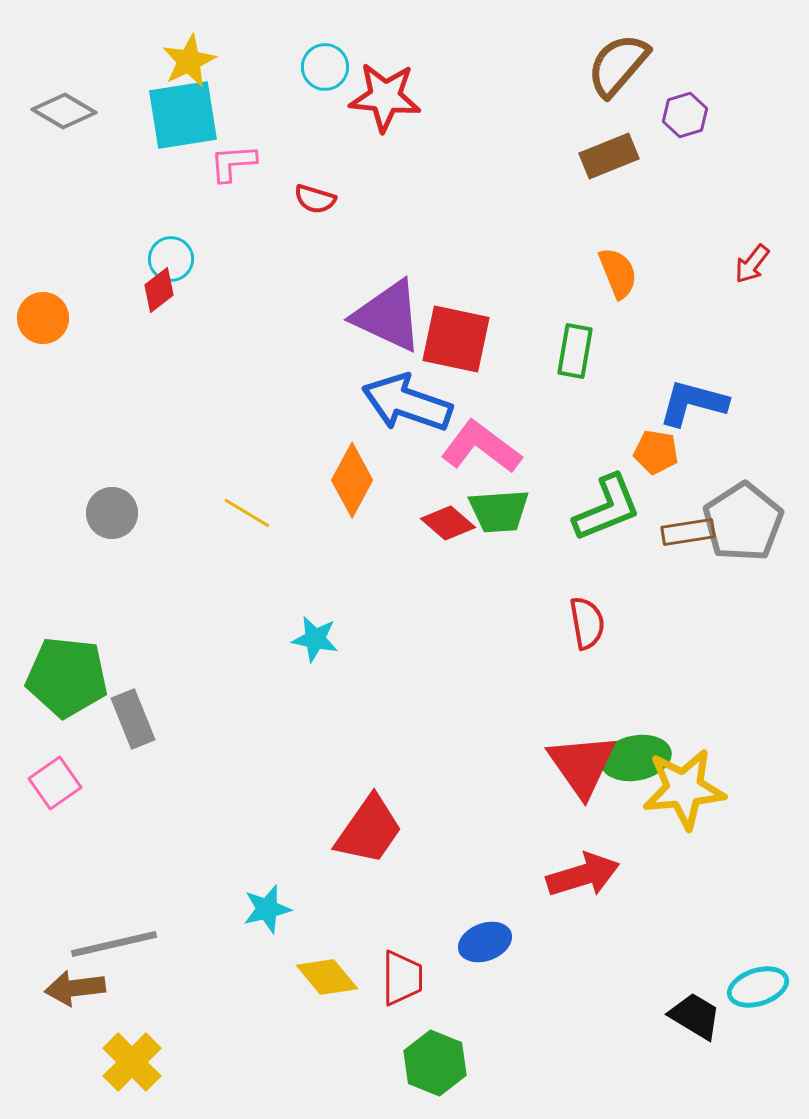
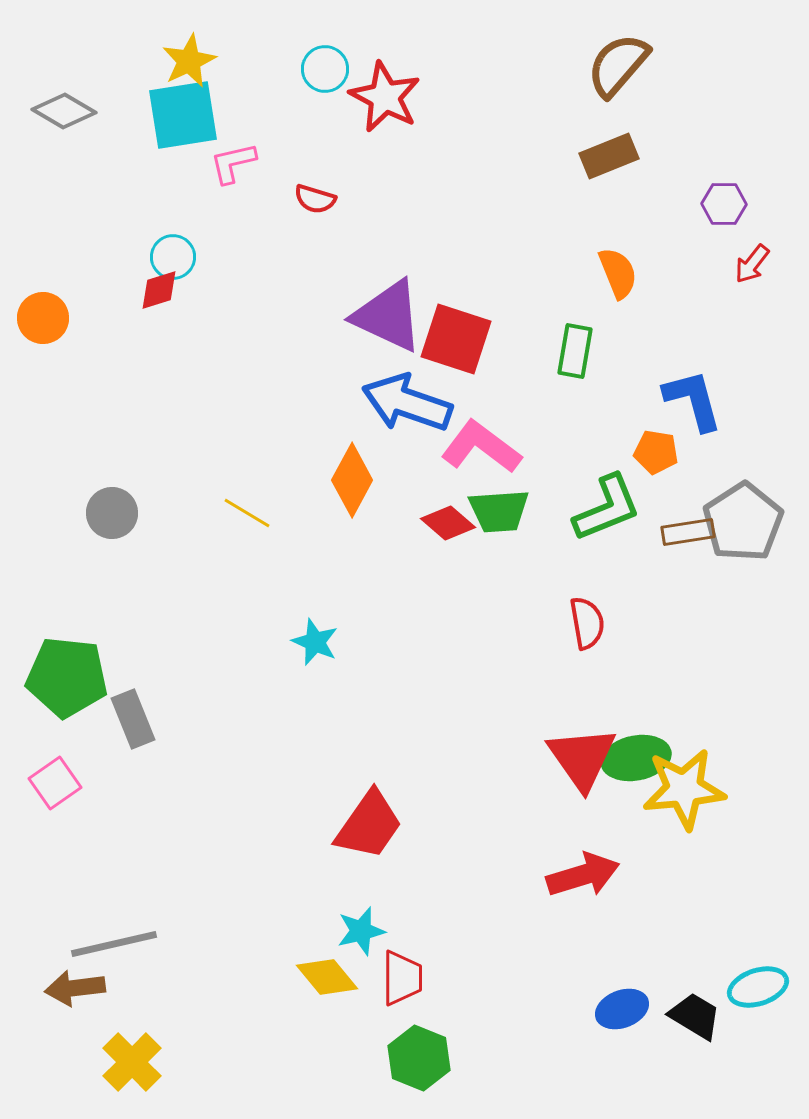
cyan circle at (325, 67): moved 2 px down
red star at (385, 97): rotated 22 degrees clockwise
purple hexagon at (685, 115): moved 39 px right, 89 px down; rotated 18 degrees clockwise
pink L-shape at (233, 163): rotated 9 degrees counterclockwise
cyan circle at (171, 259): moved 2 px right, 2 px up
red diamond at (159, 290): rotated 21 degrees clockwise
red square at (456, 339): rotated 6 degrees clockwise
blue L-shape at (693, 403): moved 3 px up; rotated 60 degrees clockwise
cyan star at (315, 639): moved 3 px down; rotated 12 degrees clockwise
red triangle at (582, 765): moved 7 px up
red trapezoid at (369, 830): moved 5 px up
cyan star at (267, 909): moved 94 px right, 22 px down
blue ellipse at (485, 942): moved 137 px right, 67 px down
green hexagon at (435, 1063): moved 16 px left, 5 px up
